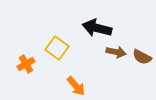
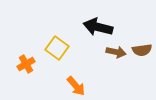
black arrow: moved 1 px right, 1 px up
brown semicircle: moved 7 px up; rotated 36 degrees counterclockwise
